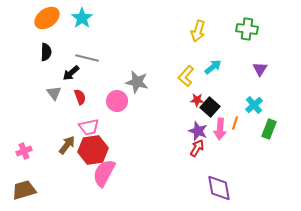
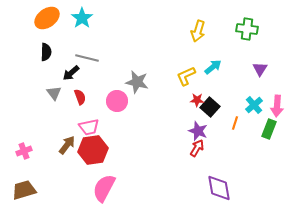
yellow L-shape: rotated 25 degrees clockwise
pink arrow: moved 57 px right, 23 px up
pink semicircle: moved 15 px down
